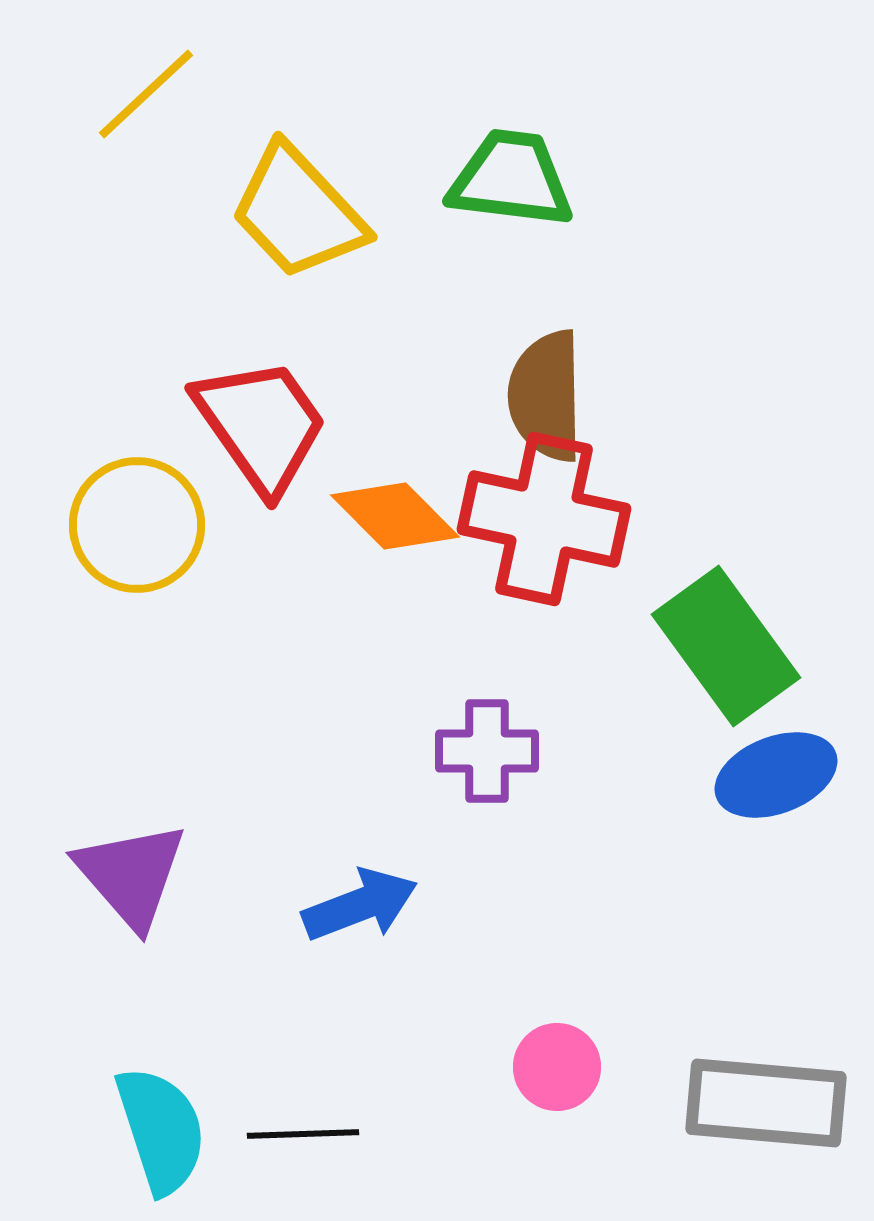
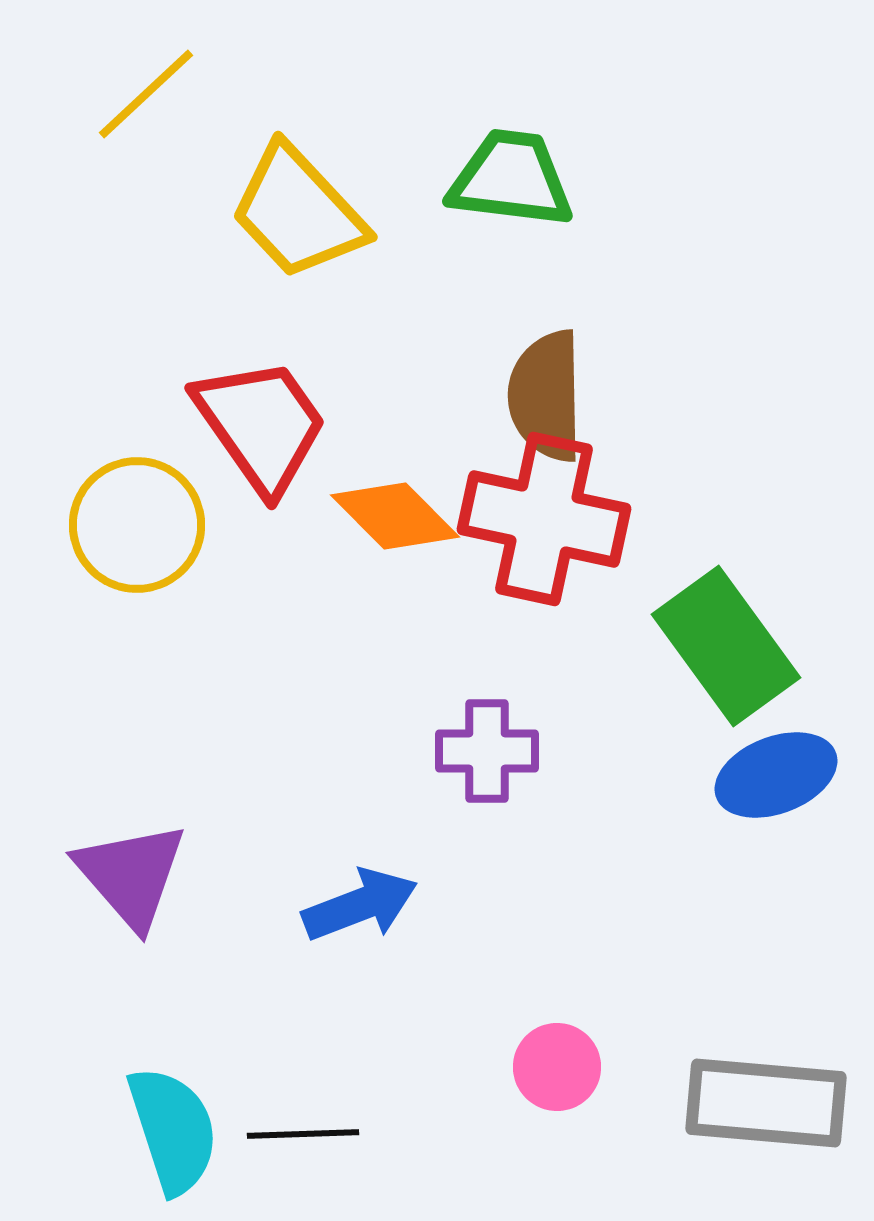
cyan semicircle: moved 12 px right
